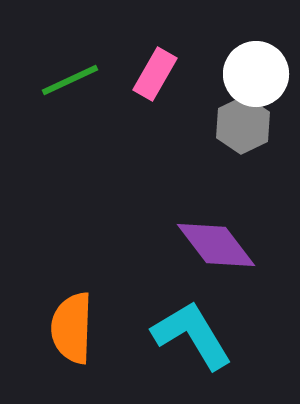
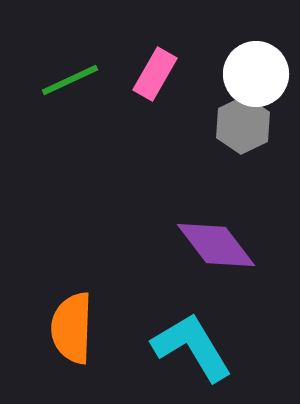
cyan L-shape: moved 12 px down
